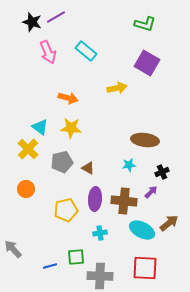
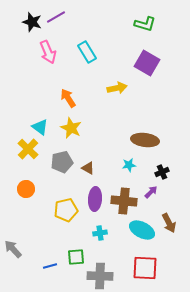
cyan rectangle: moved 1 px right, 1 px down; rotated 20 degrees clockwise
orange arrow: rotated 138 degrees counterclockwise
yellow star: rotated 20 degrees clockwise
brown arrow: rotated 102 degrees clockwise
